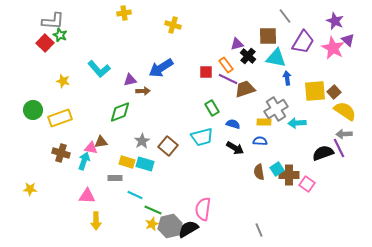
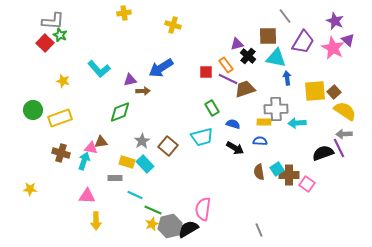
gray cross at (276, 109): rotated 30 degrees clockwise
cyan rectangle at (145, 164): rotated 30 degrees clockwise
